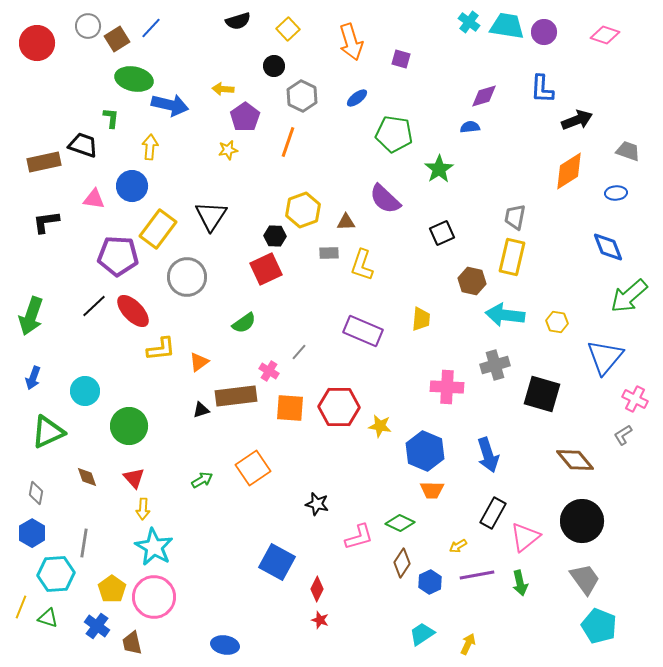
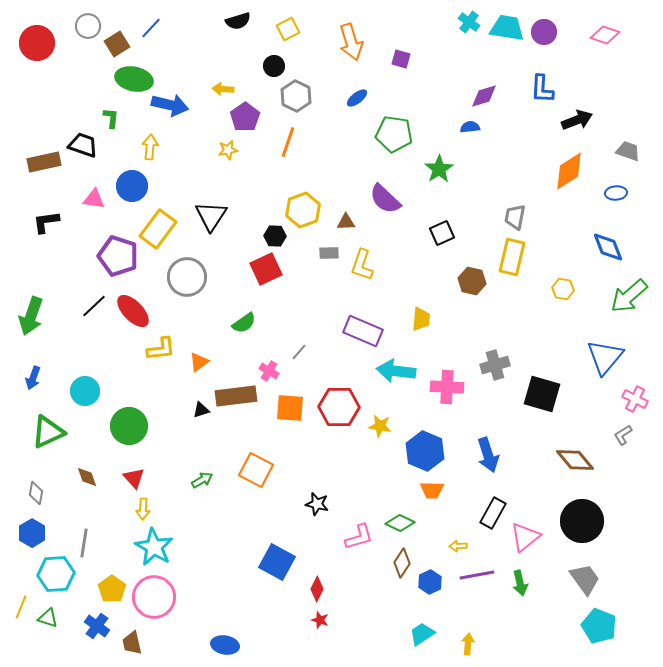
cyan trapezoid at (507, 26): moved 2 px down
yellow square at (288, 29): rotated 15 degrees clockwise
brown square at (117, 39): moved 5 px down
gray hexagon at (302, 96): moved 6 px left
purple pentagon at (118, 256): rotated 15 degrees clockwise
cyan arrow at (505, 315): moved 109 px left, 56 px down
yellow hexagon at (557, 322): moved 6 px right, 33 px up
orange square at (253, 468): moved 3 px right, 2 px down; rotated 28 degrees counterclockwise
yellow arrow at (458, 546): rotated 30 degrees clockwise
yellow arrow at (468, 644): rotated 20 degrees counterclockwise
